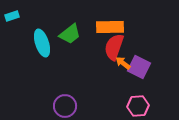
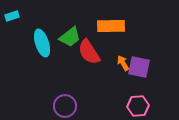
orange rectangle: moved 1 px right, 1 px up
green trapezoid: moved 3 px down
red semicircle: moved 25 px left, 5 px down; rotated 52 degrees counterclockwise
orange arrow: rotated 21 degrees clockwise
purple square: rotated 15 degrees counterclockwise
